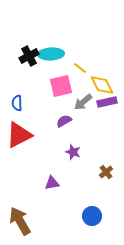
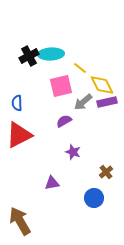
blue circle: moved 2 px right, 18 px up
